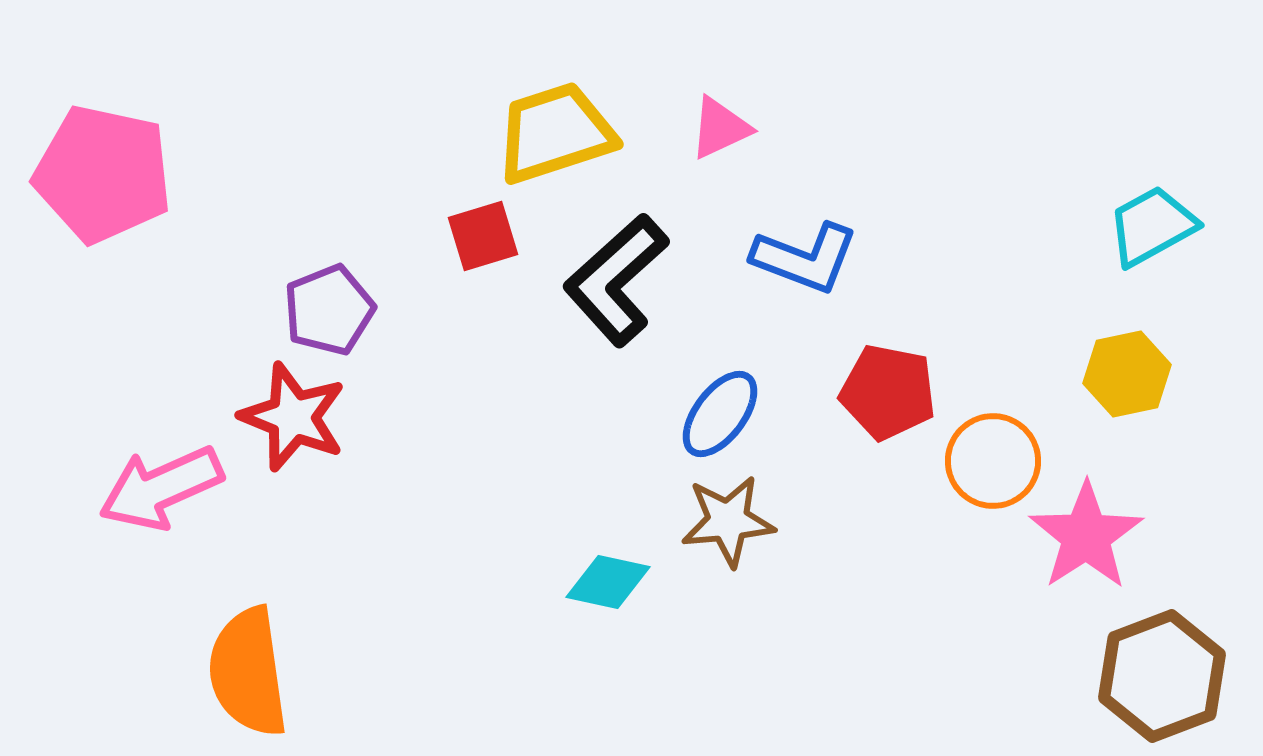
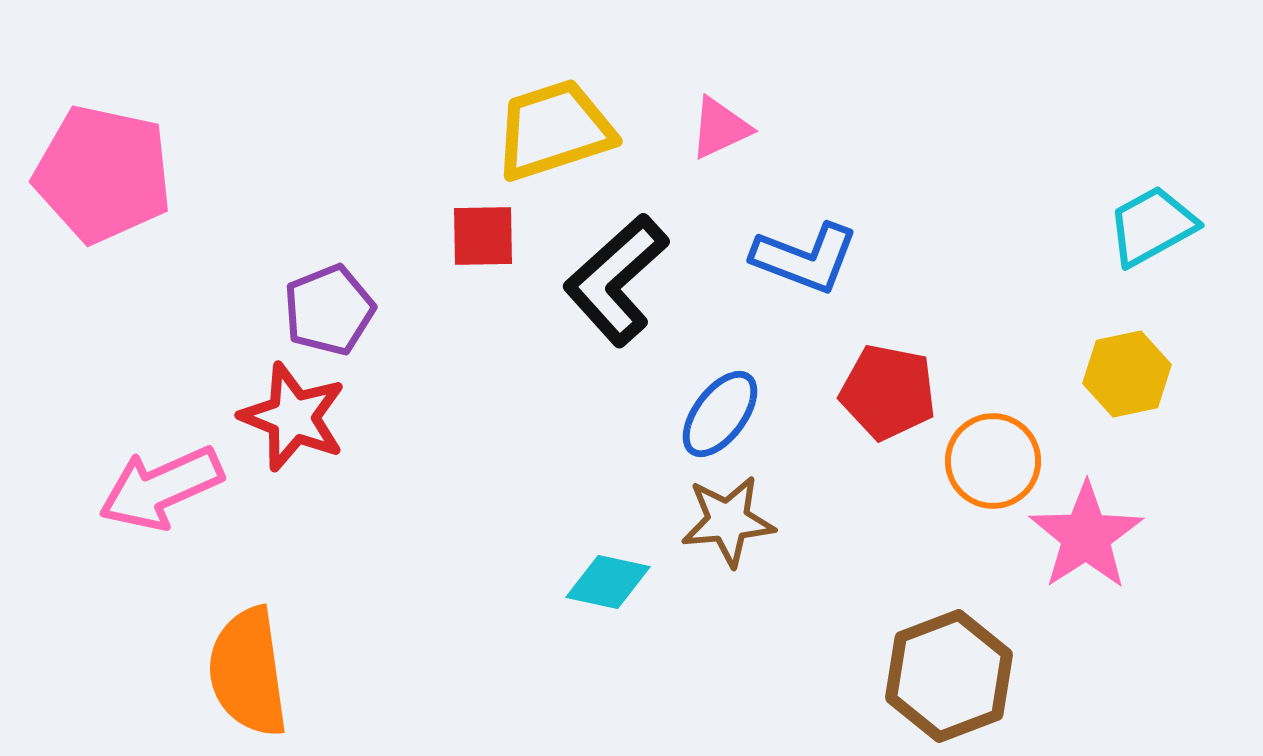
yellow trapezoid: moved 1 px left, 3 px up
red square: rotated 16 degrees clockwise
brown hexagon: moved 213 px left
